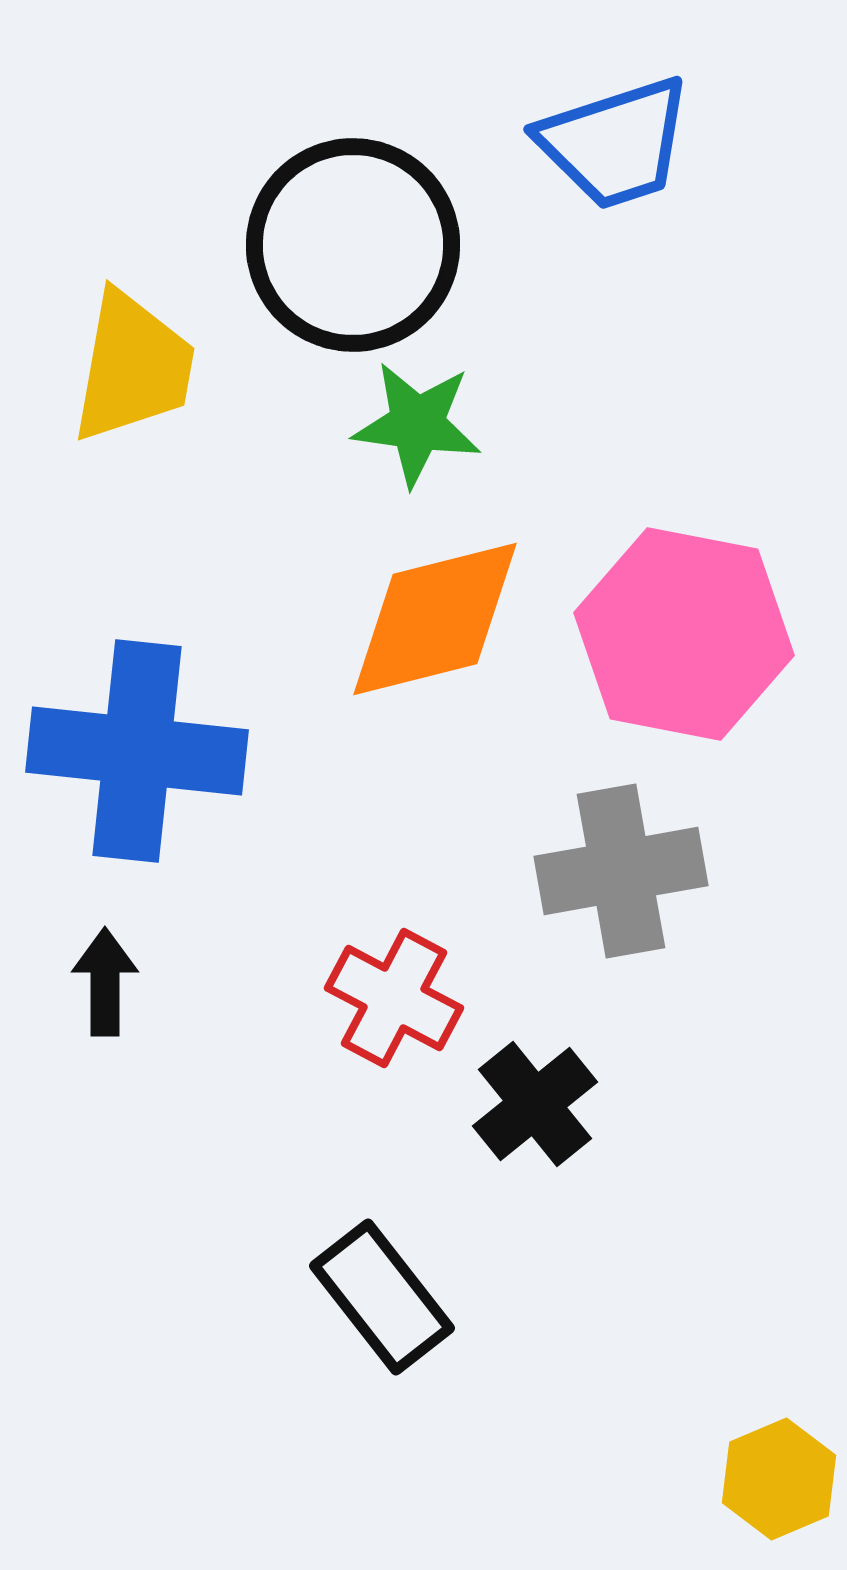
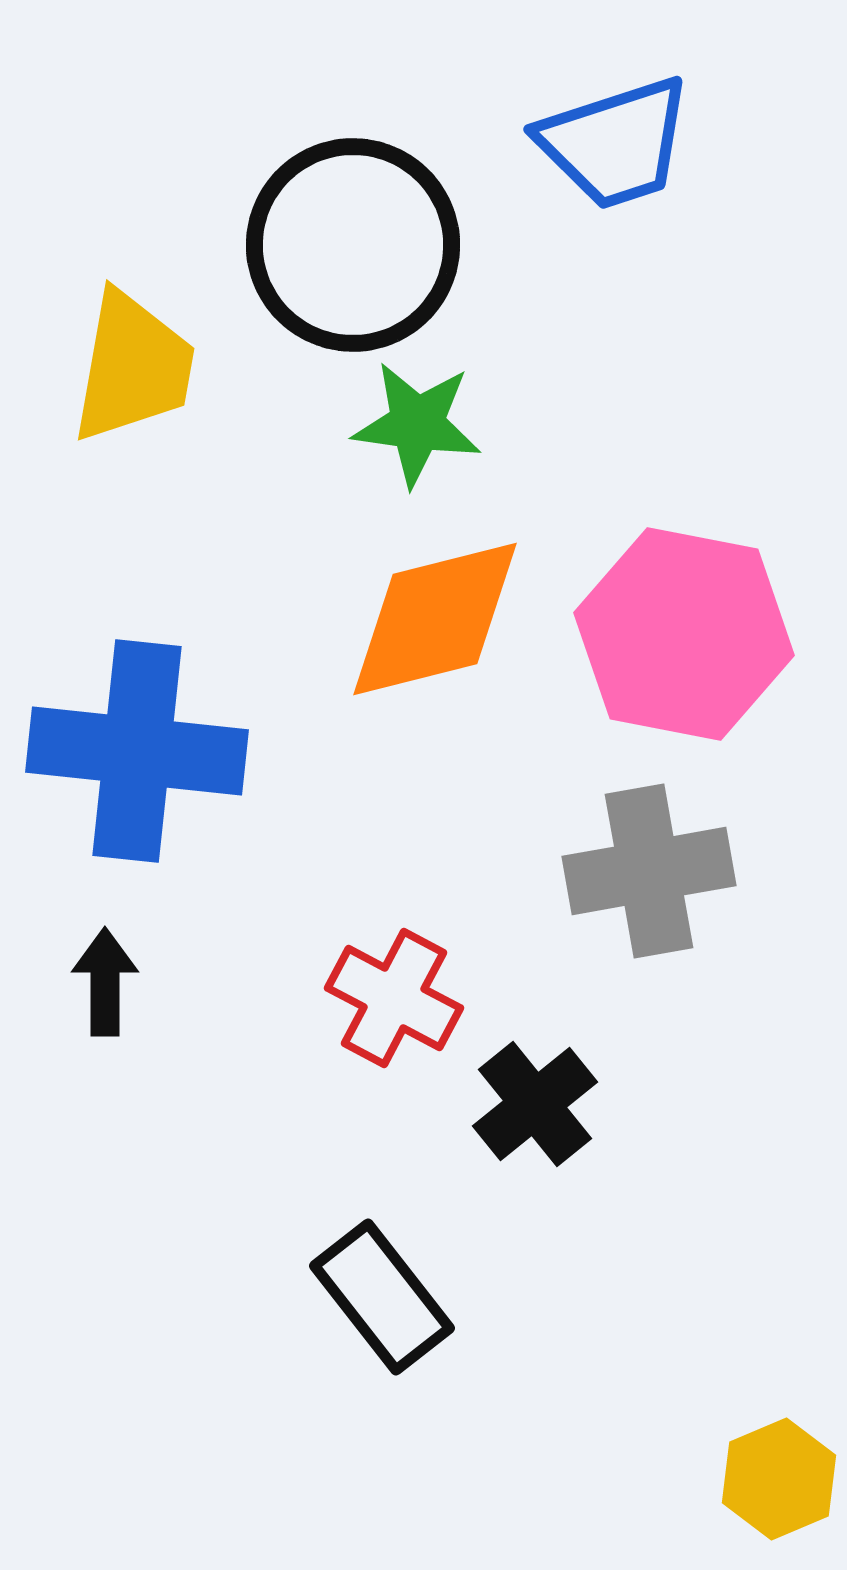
gray cross: moved 28 px right
